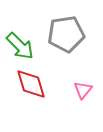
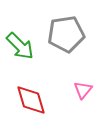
red diamond: moved 16 px down
